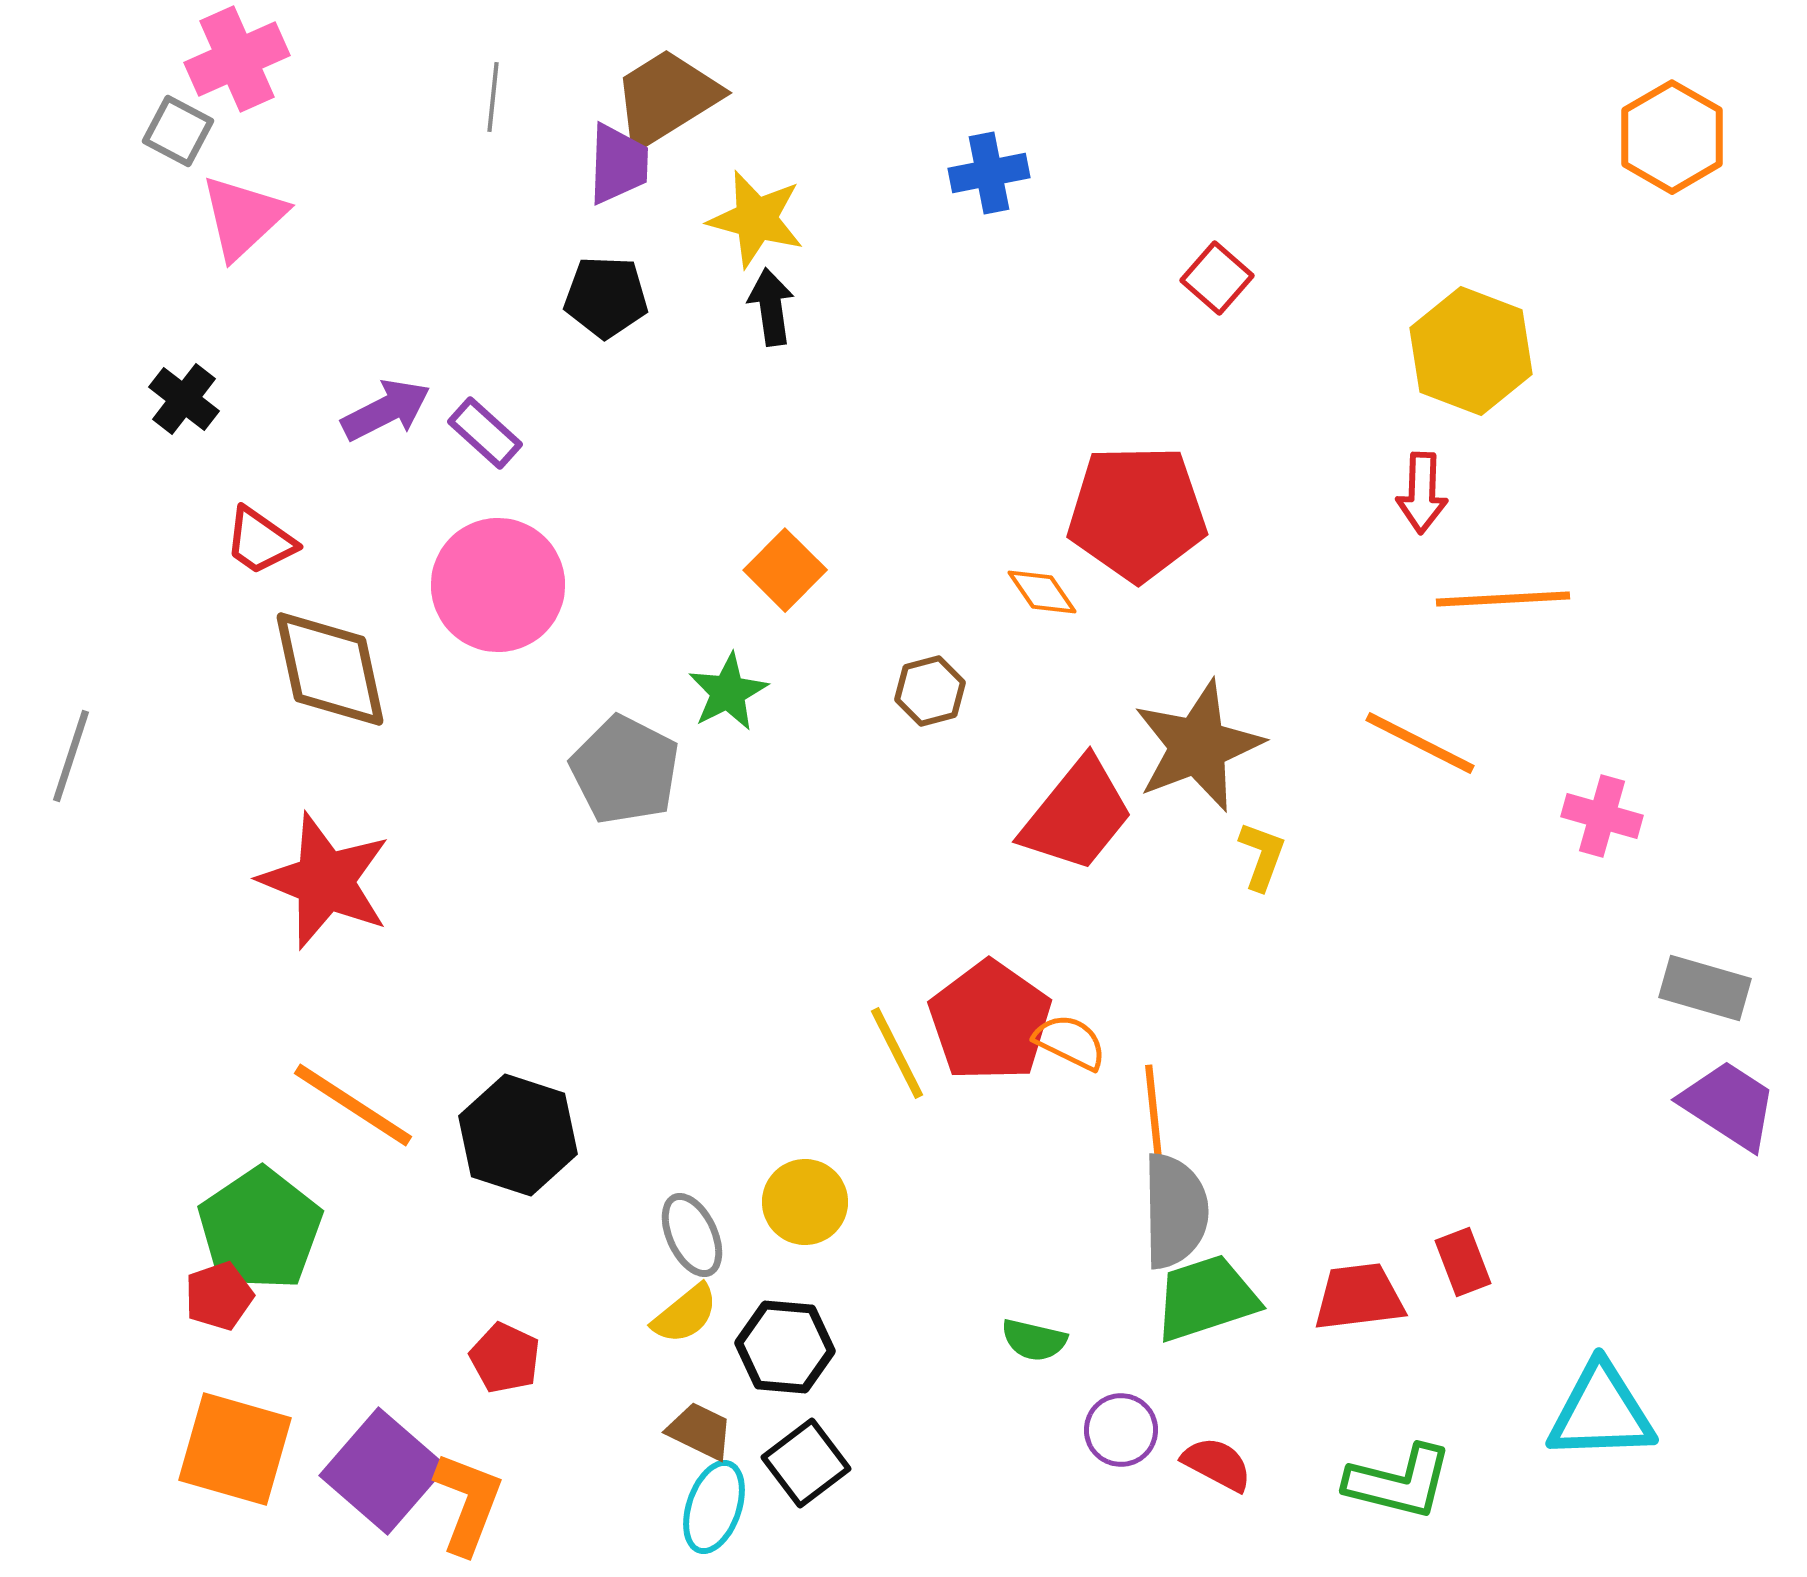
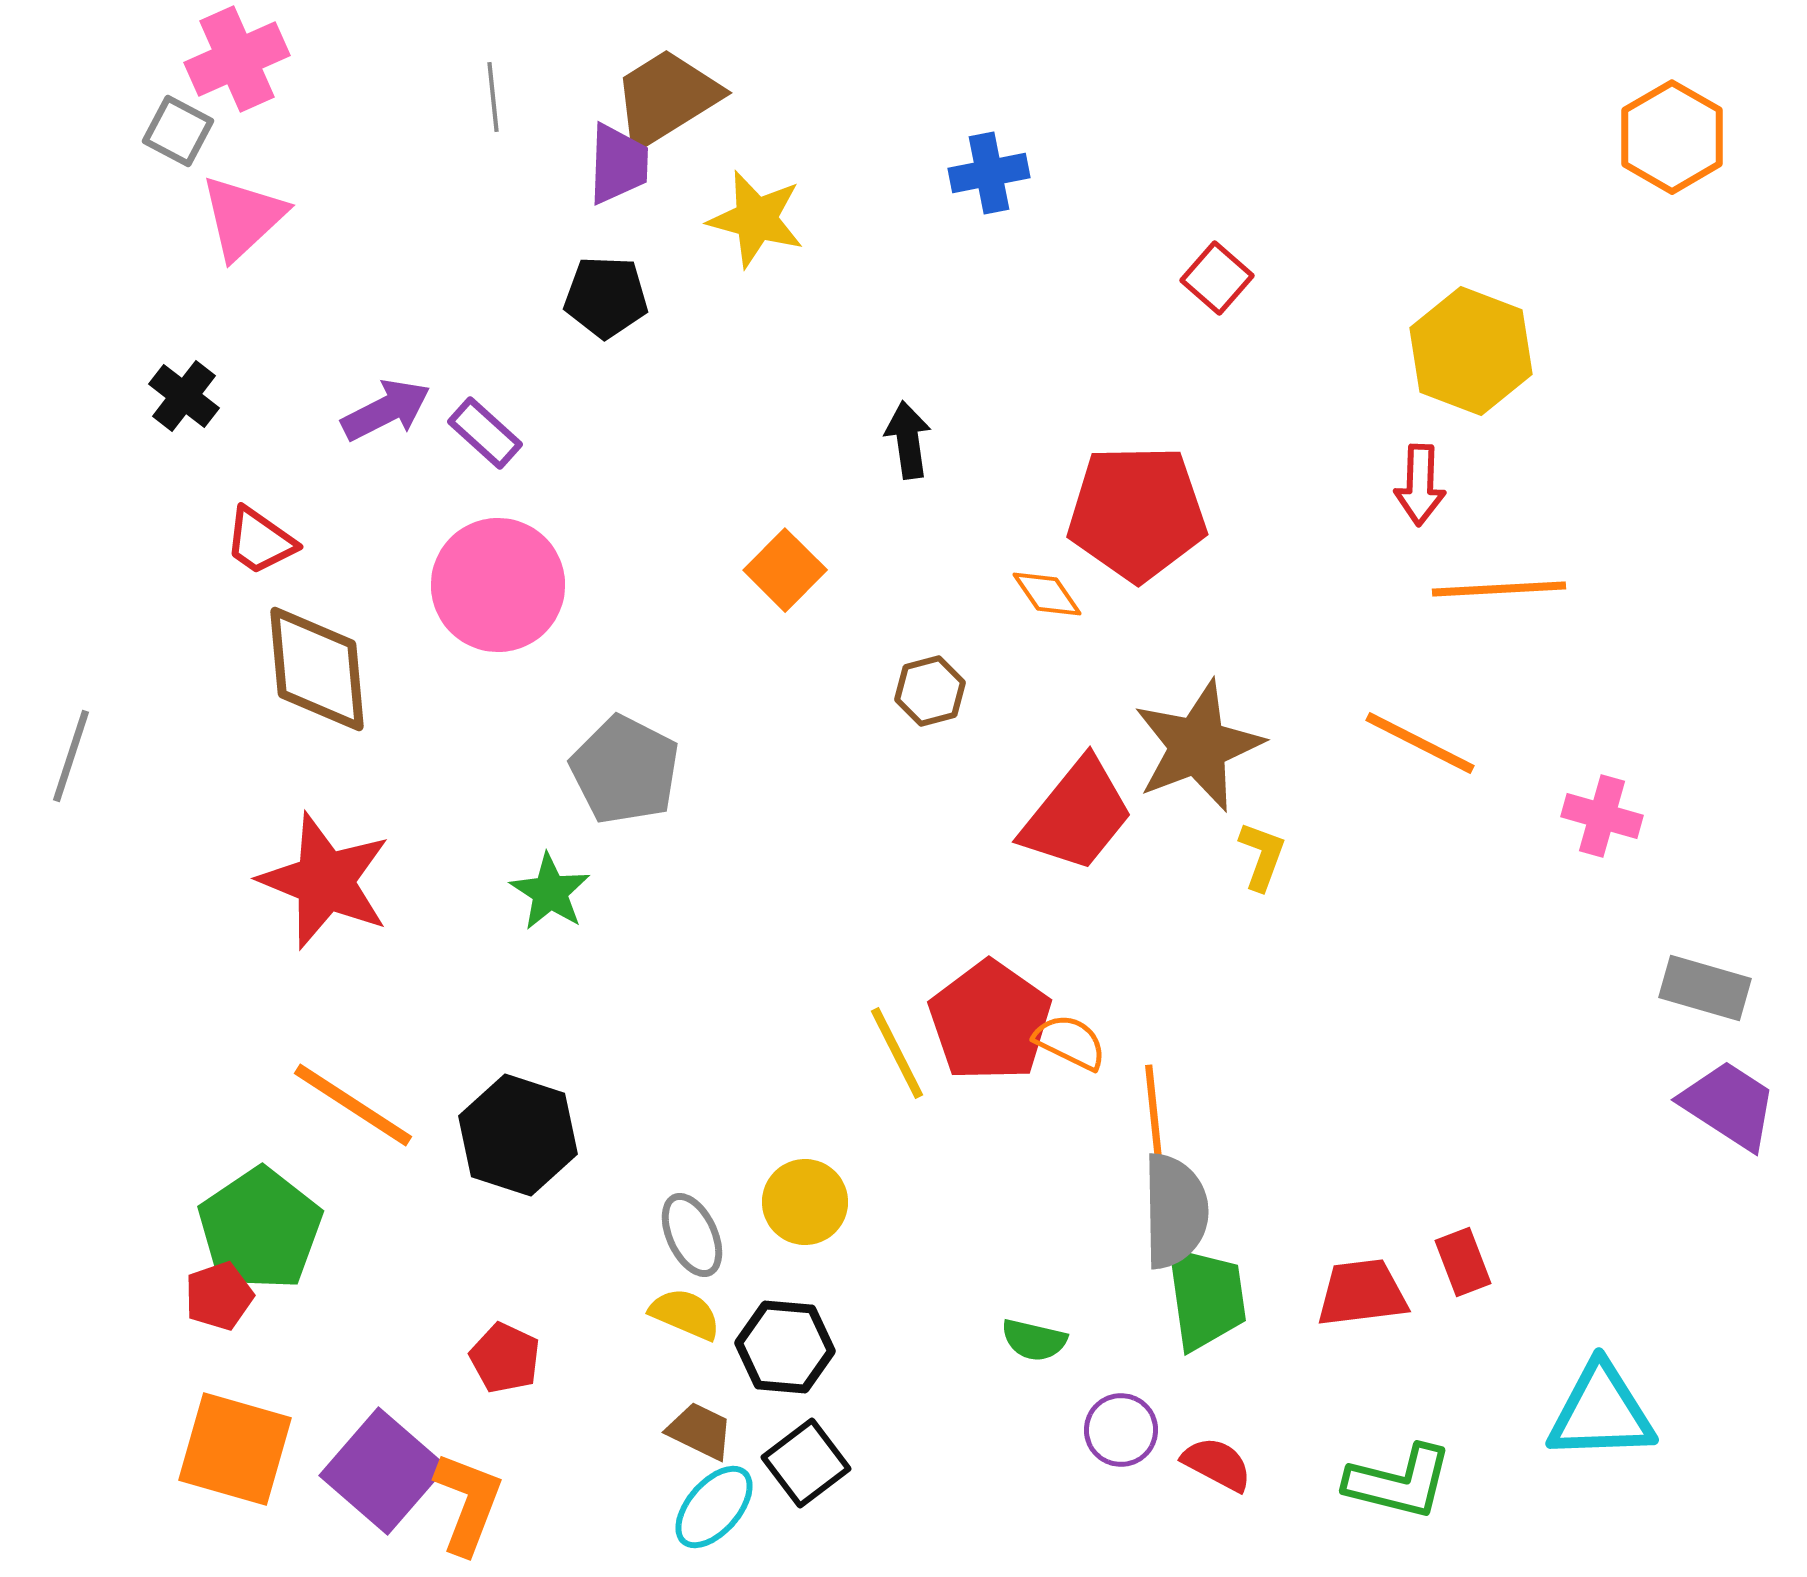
gray line at (493, 97): rotated 12 degrees counterclockwise
black arrow at (771, 307): moved 137 px right, 133 px down
black cross at (184, 399): moved 3 px up
red arrow at (1422, 493): moved 2 px left, 8 px up
orange diamond at (1042, 592): moved 5 px right, 2 px down
orange line at (1503, 599): moved 4 px left, 10 px up
brown diamond at (330, 669): moved 13 px left; rotated 7 degrees clockwise
green star at (728, 692): moved 178 px left, 200 px down; rotated 12 degrees counterclockwise
red trapezoid at (1359, 1297): moved 3 px right, 4 px up
green trapezoid at (1206, 1298): rotated 100 degrees clockwise
yellow semicircle at (685, 1314): rotated 118 degrees counterclockwise
cyan ellipse at (714, 1507): rotated 22 degrees clockwise
